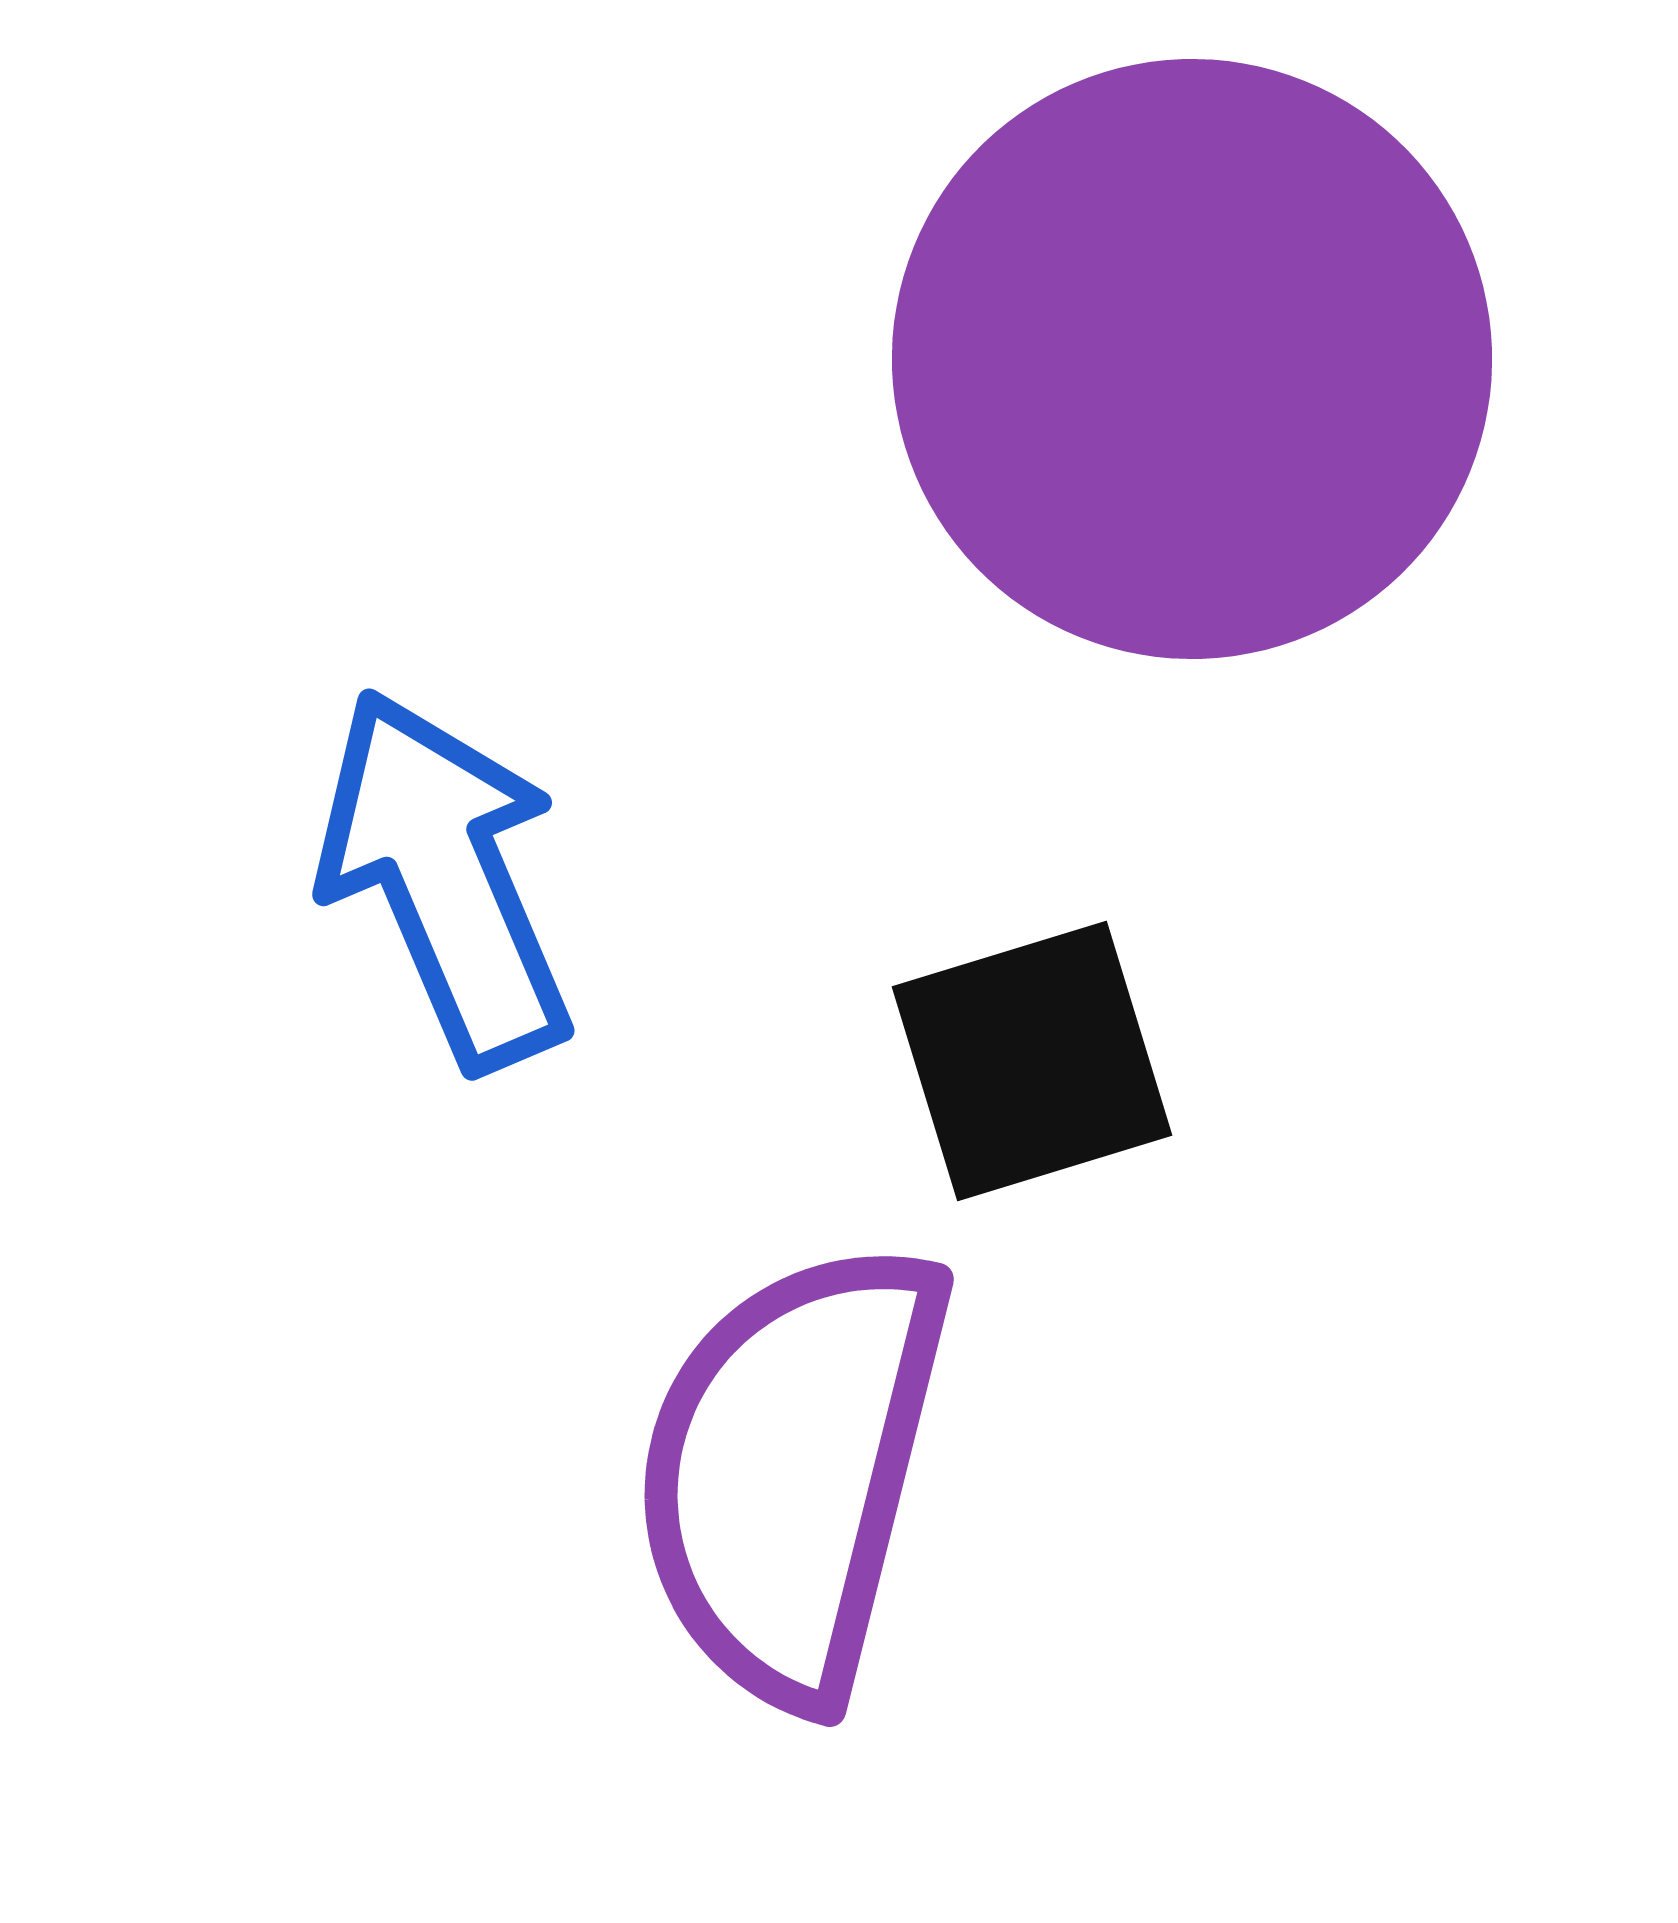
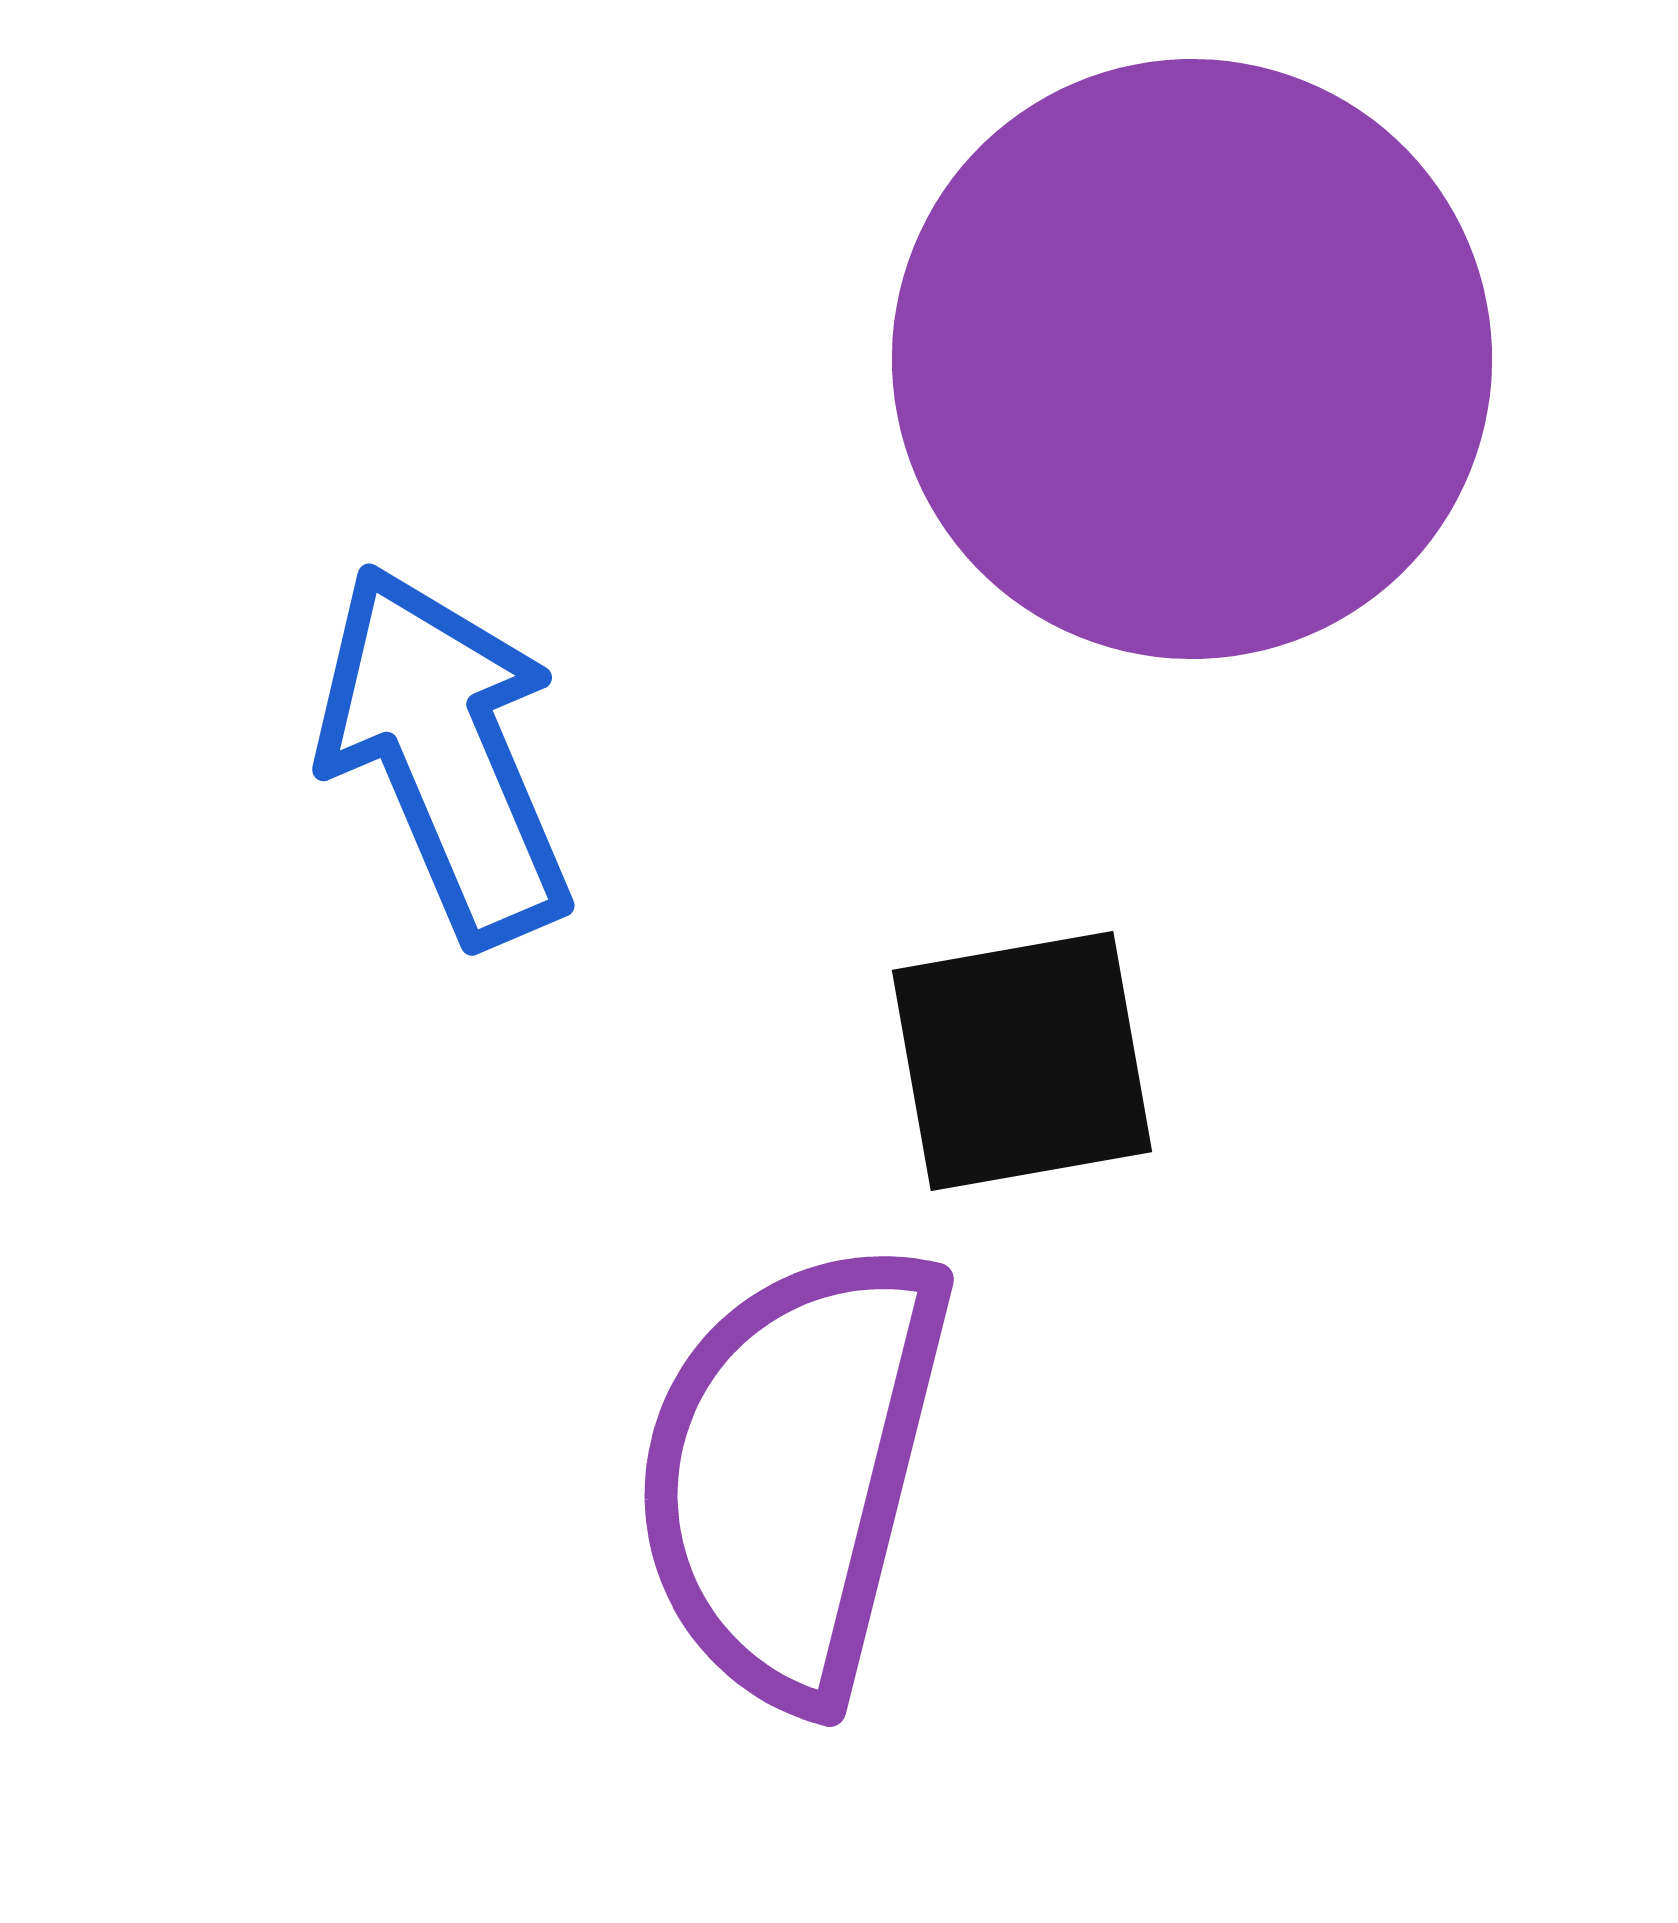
blue arrow: moved 125 px up
black square: moved 10 px left; rotated 7 degrees clockwise
